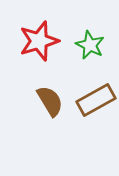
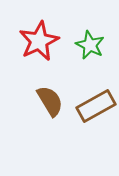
red star: rotated 9 degrees counterclockwise
brown rectangle: moved 6 px down
